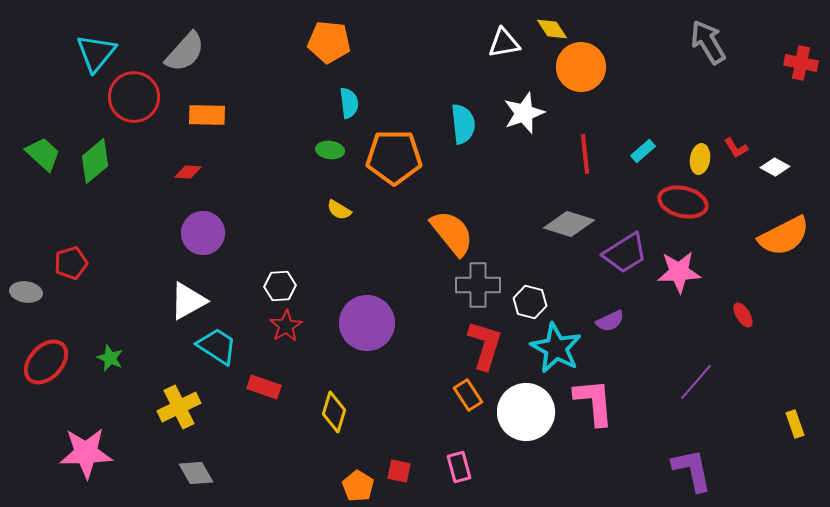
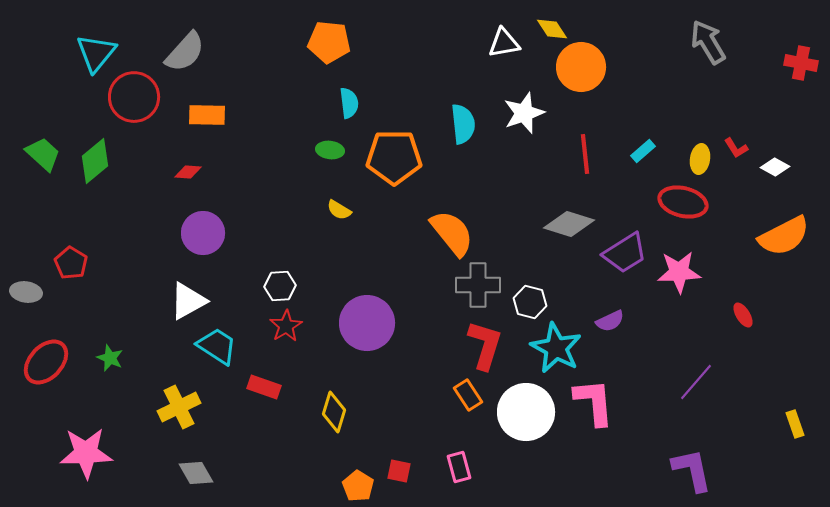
red pentagon at (71, 263): rotated 24 degrees counterclockwise
